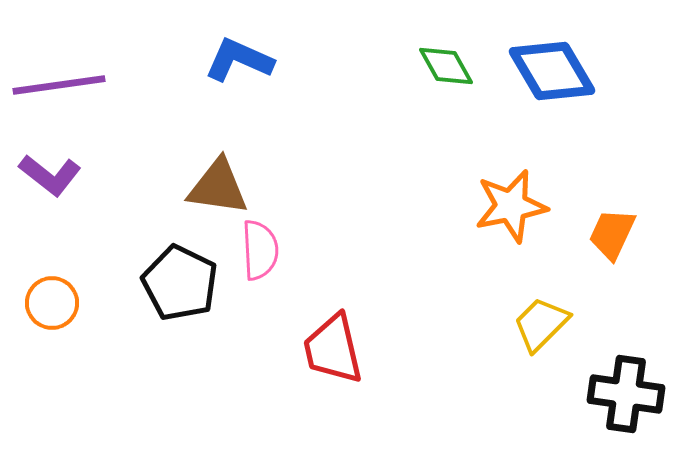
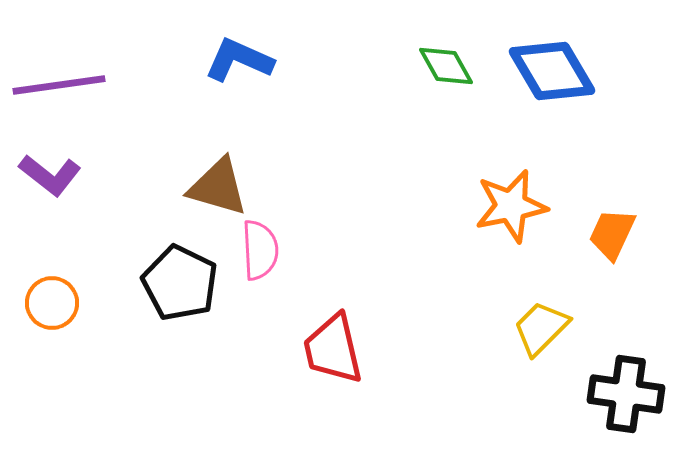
brown triangle: rotated 8 degrees clockwise
yellow trapezoid: moved 4 px down
